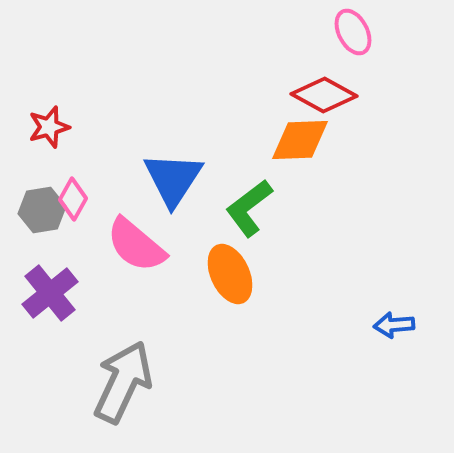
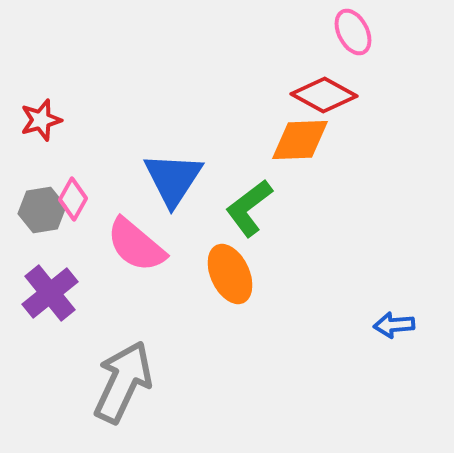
red star: moved 8 px left, 7 px up
